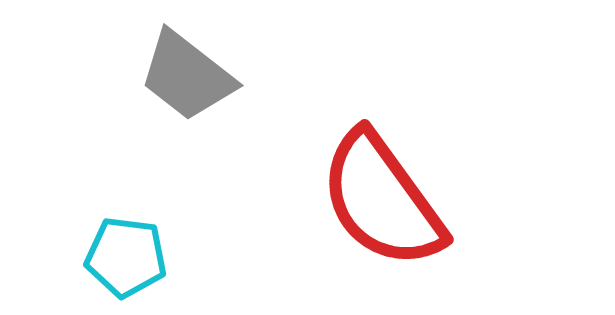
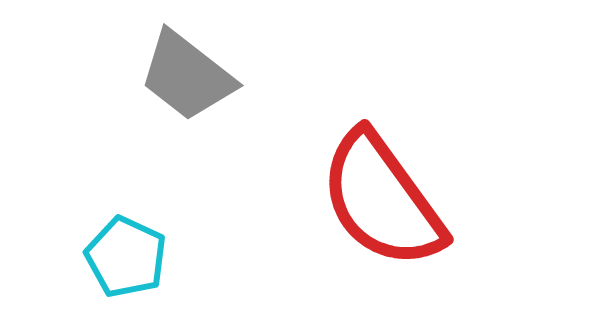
cyan pentagon: rotated 18 degrees clockwise
